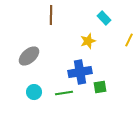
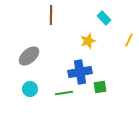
cyan circle: moved 4 px left, 3 px up
